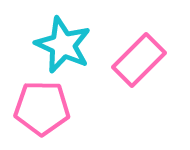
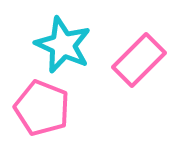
pink pentagon: rotated 20 degrees clockwise
